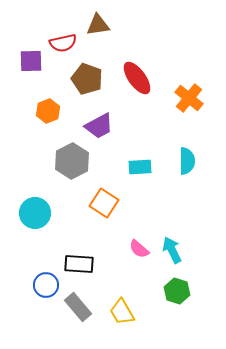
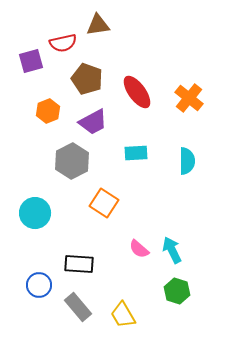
purple square: rotated 15 degrees counterclockwise
red ellipse: moved 14 px down
purple trapezoid: moved 6 px left, 4 px up
cyan rectangle: moved 4 px left, 14 px up
blue circle: moved 7 px left
yellow trapezoid: moved 1 px right, 3 px down
